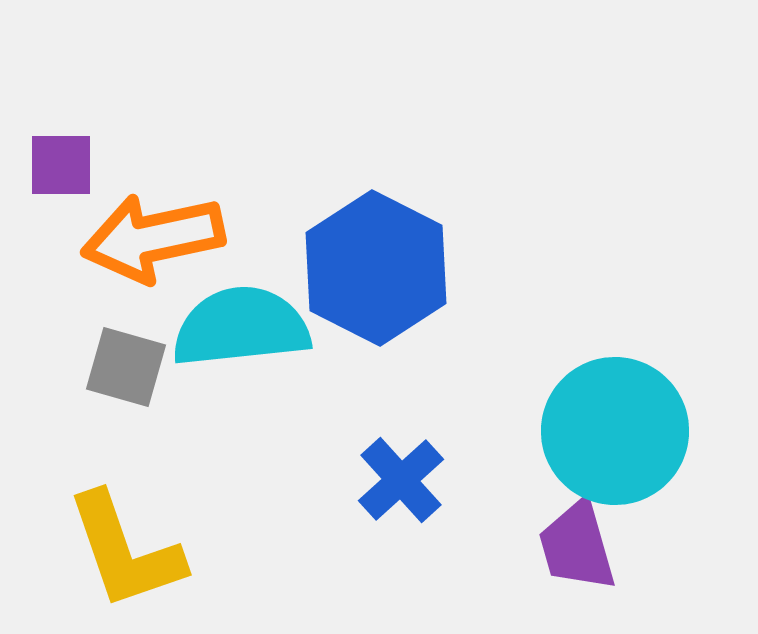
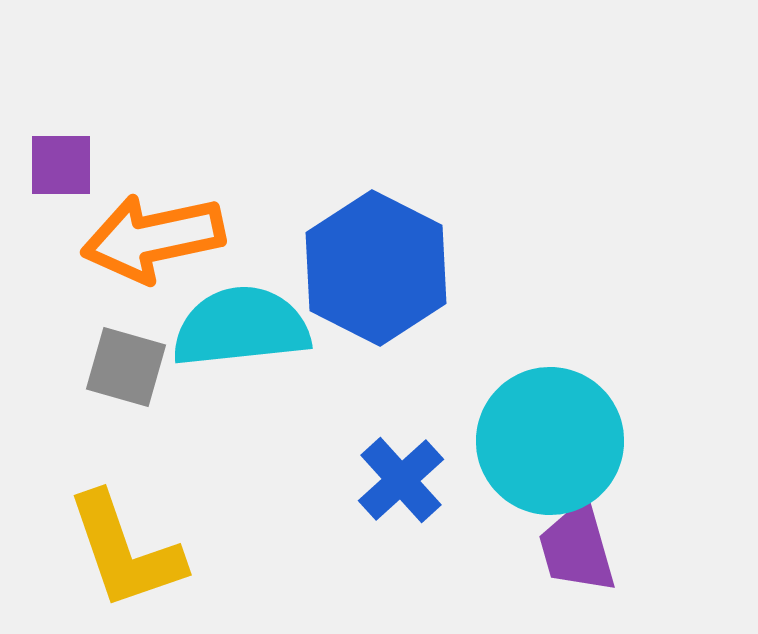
cyan circle: moved 65 px left, 10 px down
purple trapezoid: moved 2 px down
